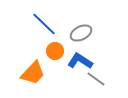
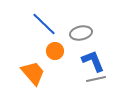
gray ellipse: rotated 15 degrees clockwise
blue L-shape: moved 13 px right; rotated 35 degrees clockwise
orange trapezoid: rotated 84 degrees counterclockwise
gray line: rotated 48 degrees counterclockwise
